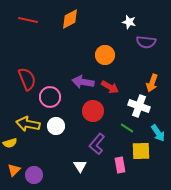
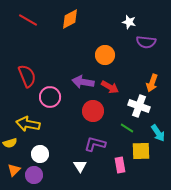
red line: rotated 18 degrees clockwise
red semicircle: moved 3 px up
white circle: moved 16 px left, 28 px down
purple L-shape: moved 2 px left; rotated 65 degrees clockwise
